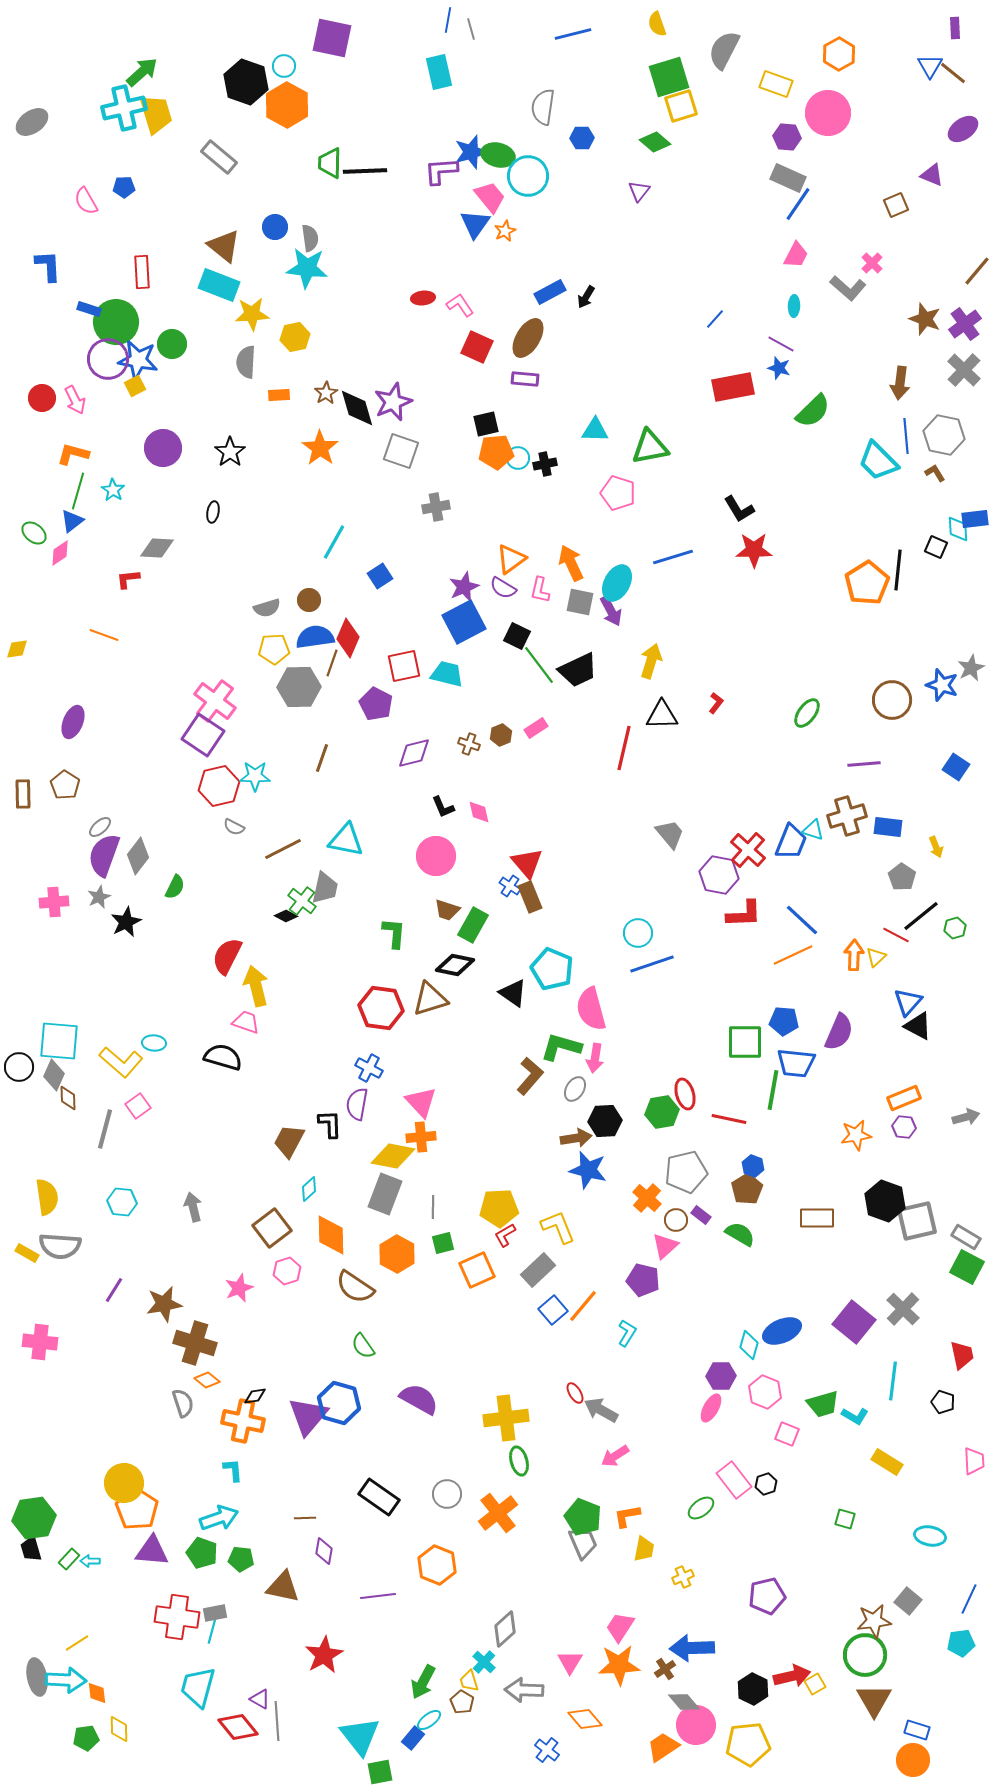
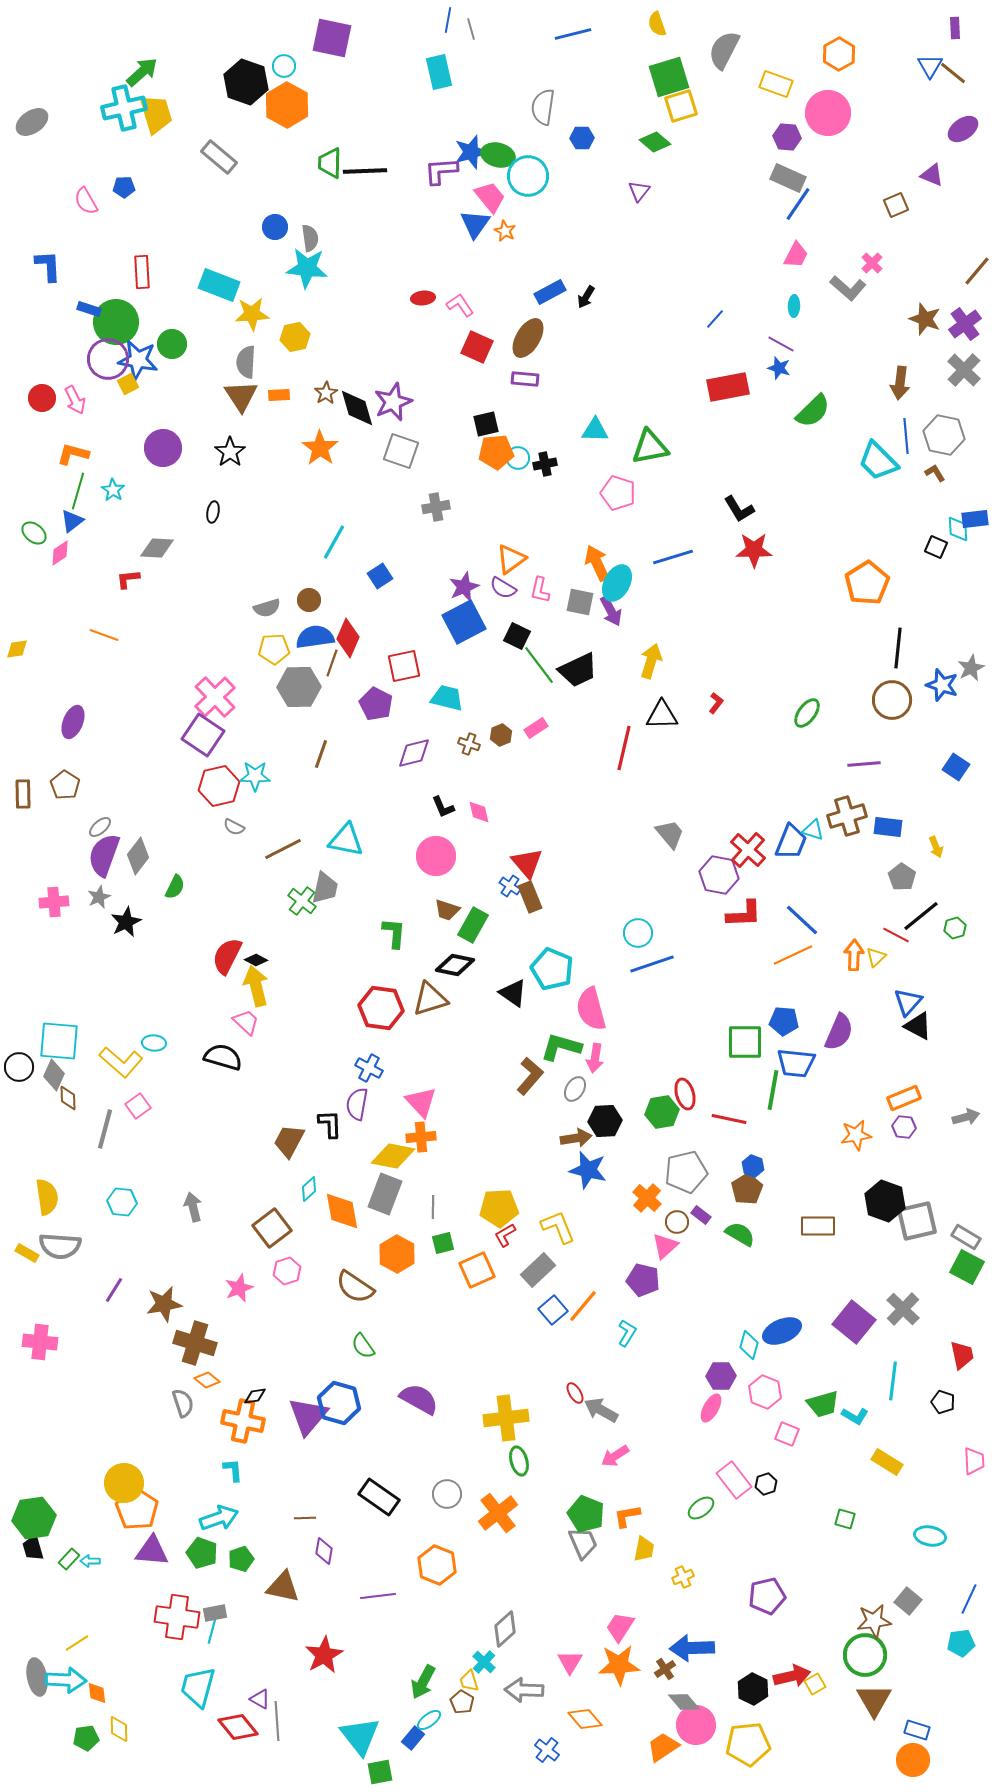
orange star at (505, 231): rotated 20 degrees counterclockwise
brown triangle at (224, 246): moved 17 px right, 150 px down; rotated 18 degrees clockwise
yellow square at (135, 386): moved 7 px left, 2 px up
red rectangle at (733, 387): moved 5 px left
orange arrow at (571, 563): moved 26 px right
black line at (898, 570): moved 78 px down
cyan trapezoid at (447, 674): moved 24 px down
pink cross at (215, 701): moved 4 px up; rotated 9 degrees clockwise
brown line at (322, 758): moved 1 px left, 4 px up
black diamond at (286, 916): moved 30 px left, 44 px down
pink trapezoid at (246, 1022): rotated 24 degrees clockwise
brown rectangle at (817, 1218): moved 1 px right, 8 px down
brown circle at (676, 1220): moved 1 px right, 2 px down
orange diamond at (331, 1235): moved 11 px right, 24 px up; rotated 9 degrees counterclockwise
green pentagon at (583, 1517): moved 3 px right, 3 px up
black trapezoid at (31, 1549): moved 2 px right, 1 px up
green pentagon at (241, 1559): rotated 25 degrees counterclockwise
